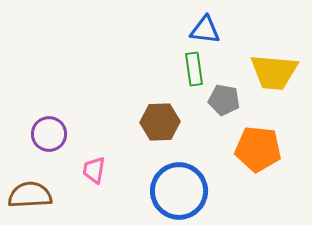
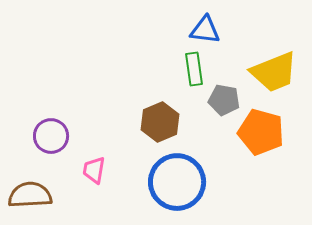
yellow trapezoid: rotated 27 degrees counterclockwise
brown hexagon: rotated 21 degrees counterclockwise
purple circle: moved 2 px right, 2 px down
orange pentagon: moved 3 px right, 17 px up; rotated 9 degrees clockwise
blue circle: moved 2 px left, 9 px up
